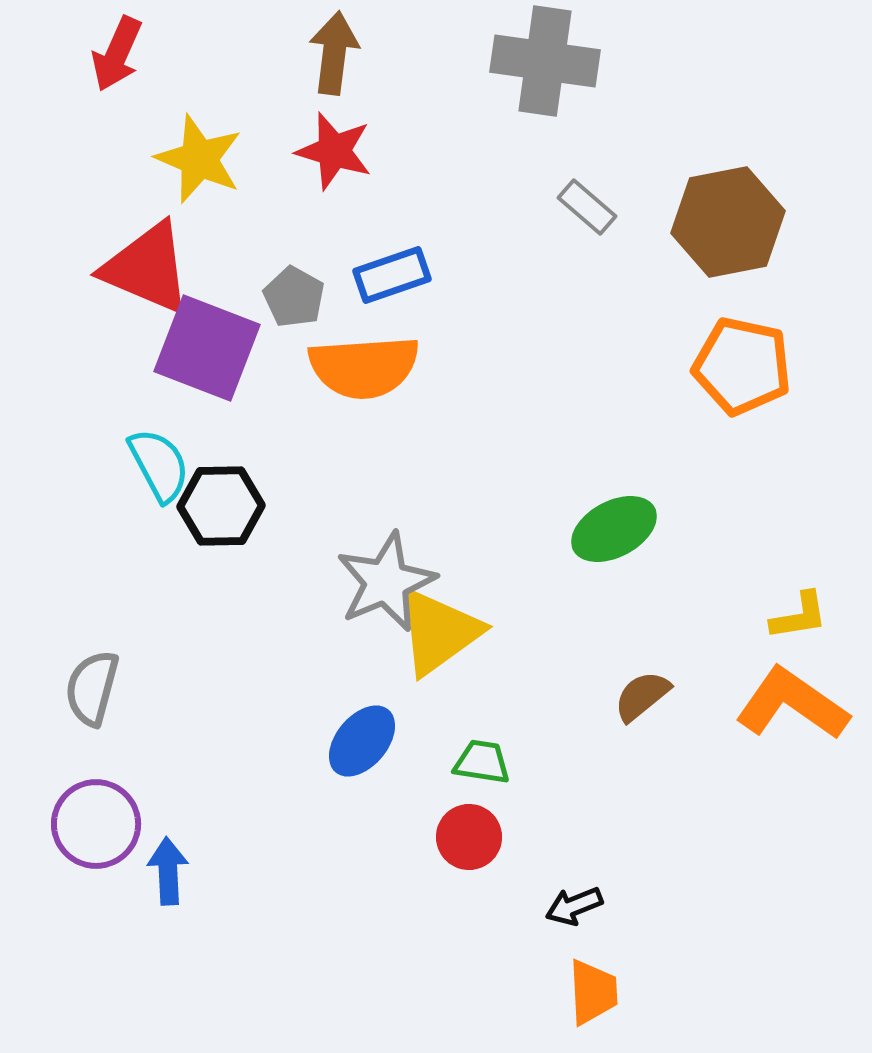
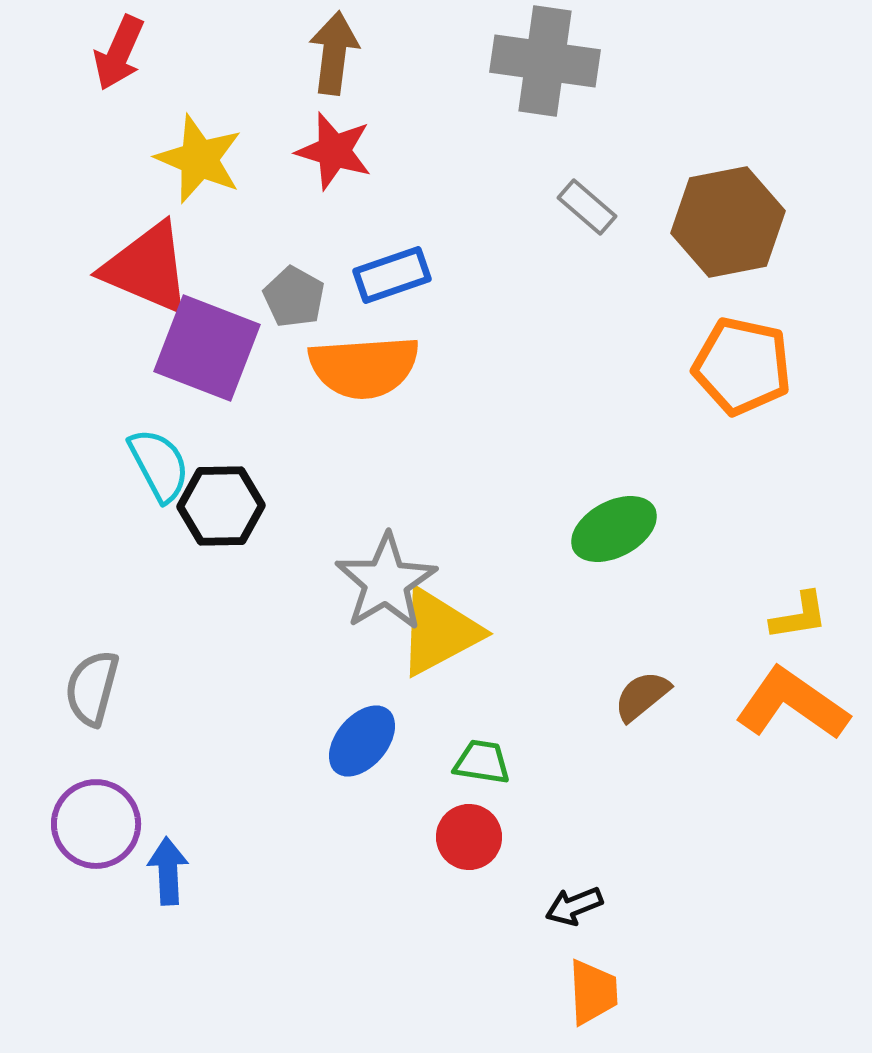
red arrow: moved 2 px right, 1 px up
gray star: rotated 8 degrees counterclockwise
yellow triangle: rotated 8 degrees clockwise
